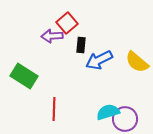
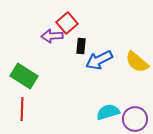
black rectangle: moved 1 px down
red line: moved 32 px left
purple circle: moved 10 px right
